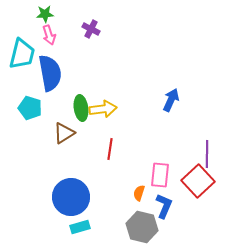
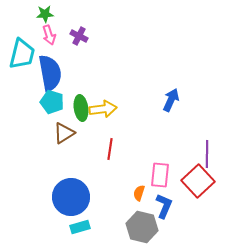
purple cross: moved 12 px left, 7 px down
cyan pentagon: moved 22 px right, 6 px up
